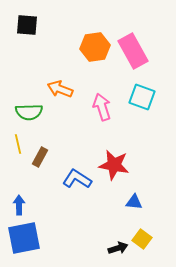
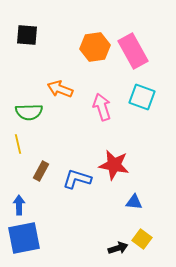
black square: moved 10 px down
brown rectangle: moved 1 px right, 14 px down
blue L-shape: rotated 16 degrees counterclockwise
